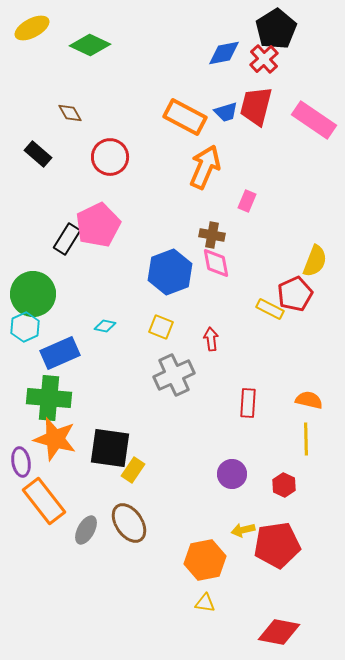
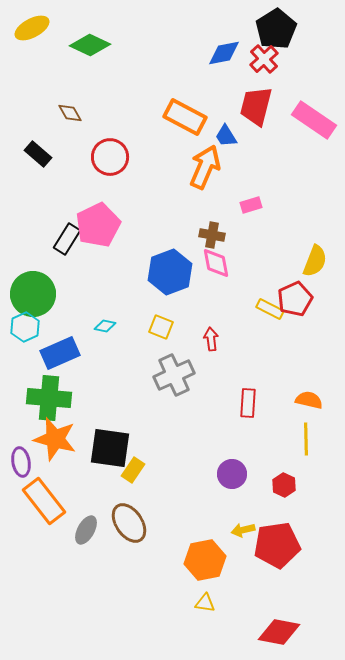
blue trapezoid at (226, 112): moved 24 px down; rotated 75 degrees clockwise
pink rectangle at (247, 201): moved 4 px right, 4 px down; rotated 50 degrees clockwise
red pentagon at (295, 294): moved 5 px down
